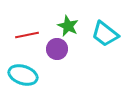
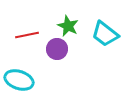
cyan ellipse: moved 4 px left, 5 px down
